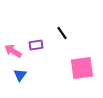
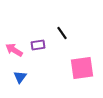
purple rectangle: moved 2 px right
pink arrow: moved 1 px right, 1 px up
blue triangle: moved 2 px down
